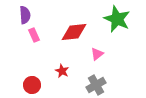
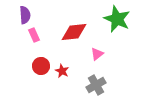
red circle: moved 9 px right, 19 px up
